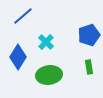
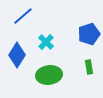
blue pentagon: moved 1 px up
blue diamond: moved 1 px left, 2 px up
